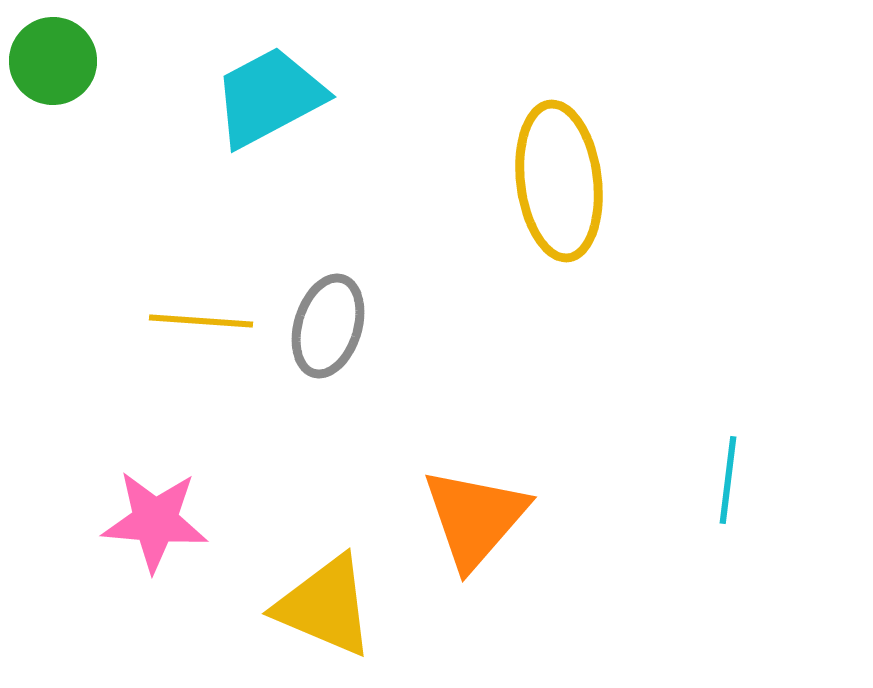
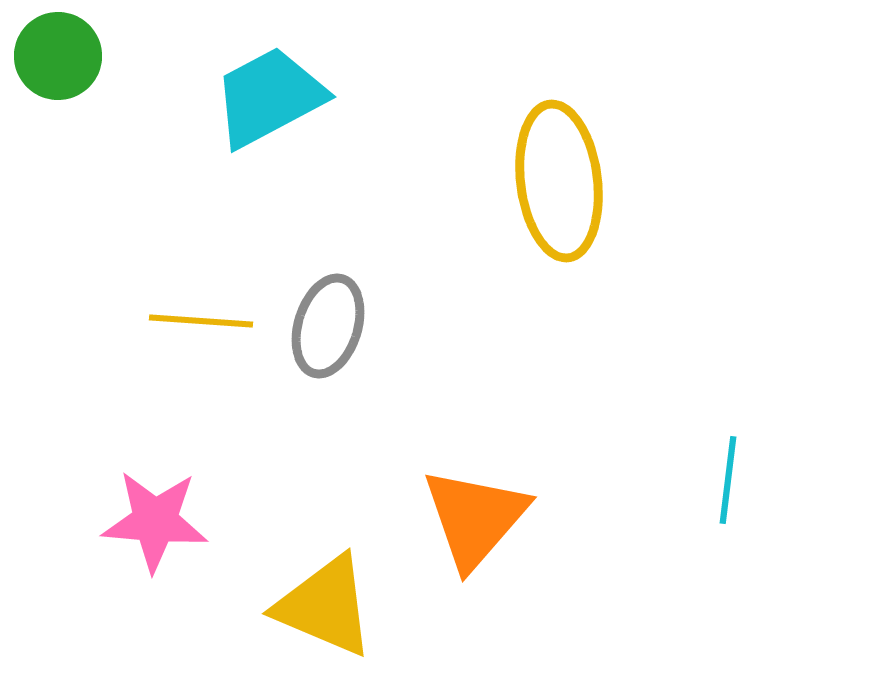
green circle: moved 5 px right, 5 px up
